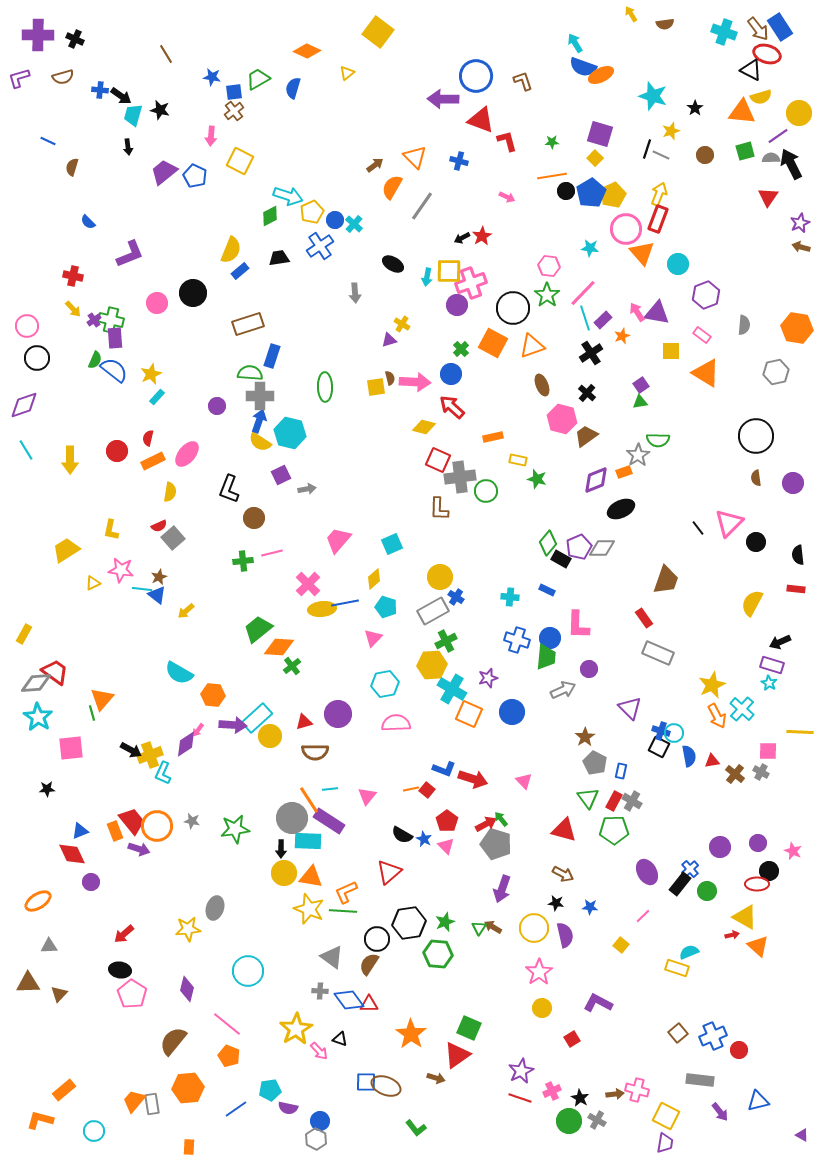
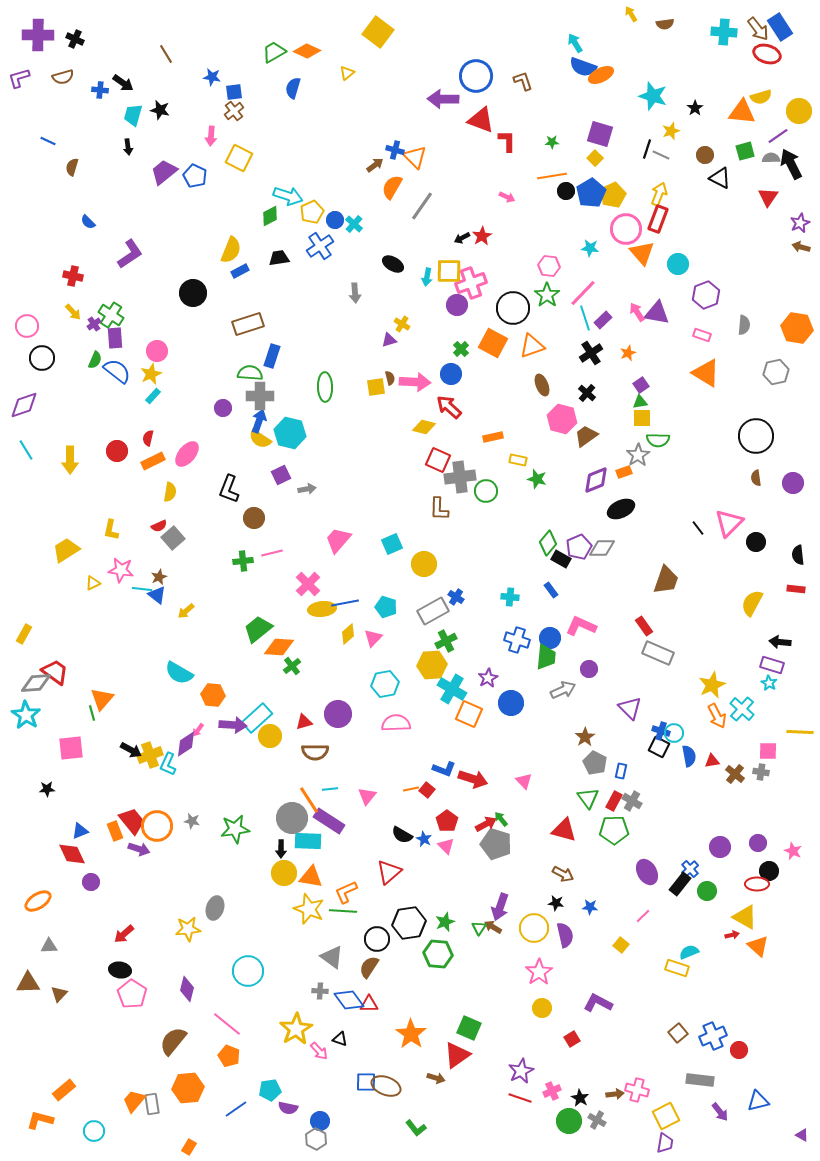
cyan cross at (724, 32): rotated 15 degrees counterclockwise
black triangle at (751, 70): moved 31 px left, 108 px down
green trapezoid at (258, 79): moved 16 px right, 27 px up
black arrow at (121, 96): moved 2 px right, 13 px up
yellow circle at (799, 113): moved 2 px up
red L-shape at (507, 141): rotated 15 degrees clockwise
yellow square at (240, 161): moved 1 px left, 3 px up
blue cross at (459, 161): moved 64 px left, 11 px up
purple L-shape at (130, 254): rotated 12 degrees counterclockwise
blue rectangle at (240, 271): rotated 12 degrees clockwise
pink circle at (157, 303): moved 48 px down
yellow arrow at (73, 309): moved 3 px down
purple cross at (94, 320): moved 4 px down
green cross at (111, 320): moved 5 px up; rotated 20 degrees clockwise
pink rectangle at (702, 335): rotated 18 degrees counterclockwise
orange star at (622, 336): moved 6 px right, 17 px down
yellow square at (671, 351): moved 29 px left, 67 px down
black circle at (37, 358): moved 5 px right
blue semicircle at (114, 370): moved 3 px right, 1 px down
cyan rectangle at (157, 397): moved 4 px left, 1 px up
purple circle at (217, 406): moved 6 px right, 2 px down
red arrow at (452, 407): moved 3 px left
yellow semicircle at (260, 442): moved 3 px up
yellow circle at (440, 577): moved 16 px left, 13 px up
yellow diamond at (374, 579): moved 26 px left, 55 px down
blue rectangle at (547, 590): moved 4 px right; rotated 28 degrees clockwise
red rectangle at (644, 618): moved 8 px down
pink L-shape at (578, 625): moved 3 px right, 1 px down; rotated 112 degrees clockwise
black arrow at (780, 642): rotated 30 degrees clockwise
purple star at (488, 678): rotated 12 degrees counterclockwise
blue circle at (512, 712): moved 1 px left, 9 px up
cyan star at (38, 717): moved 12 px left, 2 px up
gray cross at (761, 772): rotated 21 degrees counterclockwise
cyan L-shape at (163, 773): moved 5 px right, 9 px up
purple arrow at (502, 889): moved 2 px left, 18 px down
brown semicircle at (369, 964): moved 3 px down
yellow square at (666, 1116): rotated 36 degrees clockwise
orange rectangle at (189, 1147): rotated 28 degrees clockwise
